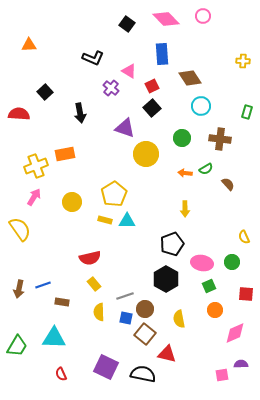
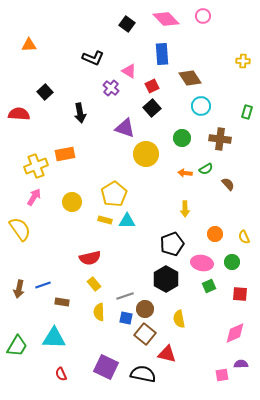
red square at (246, 294): moved 6 px left
orange circle at (215, 310): moved 76 px up
